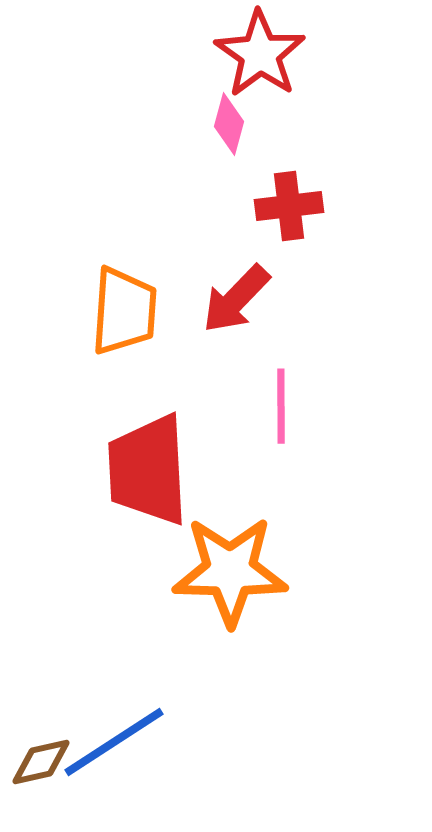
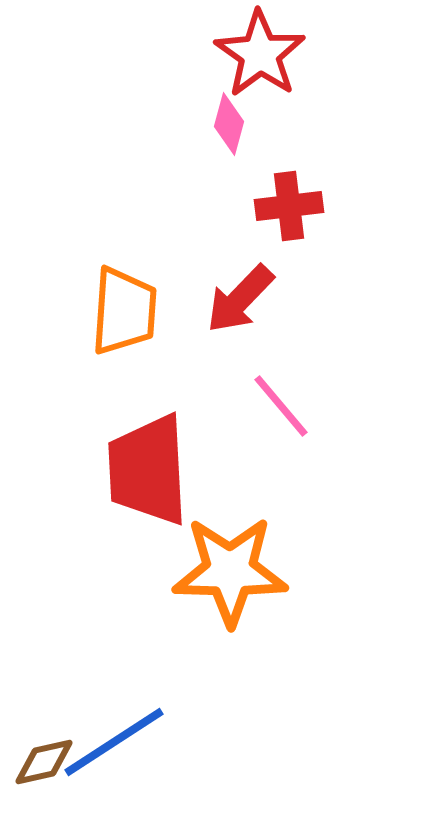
red arrow: moved 4 px right
pink line: rotated 40 degrees counterclockwise
brown diamond: moved 3 px right
